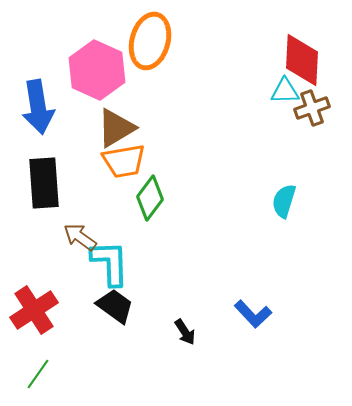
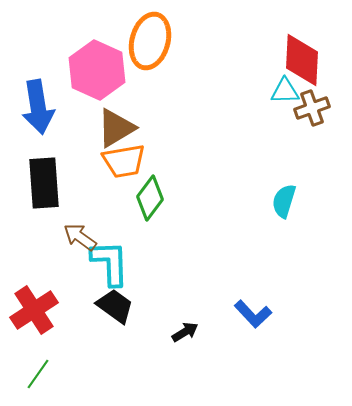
black arrow: rotated 88 degrees counterclockwise
